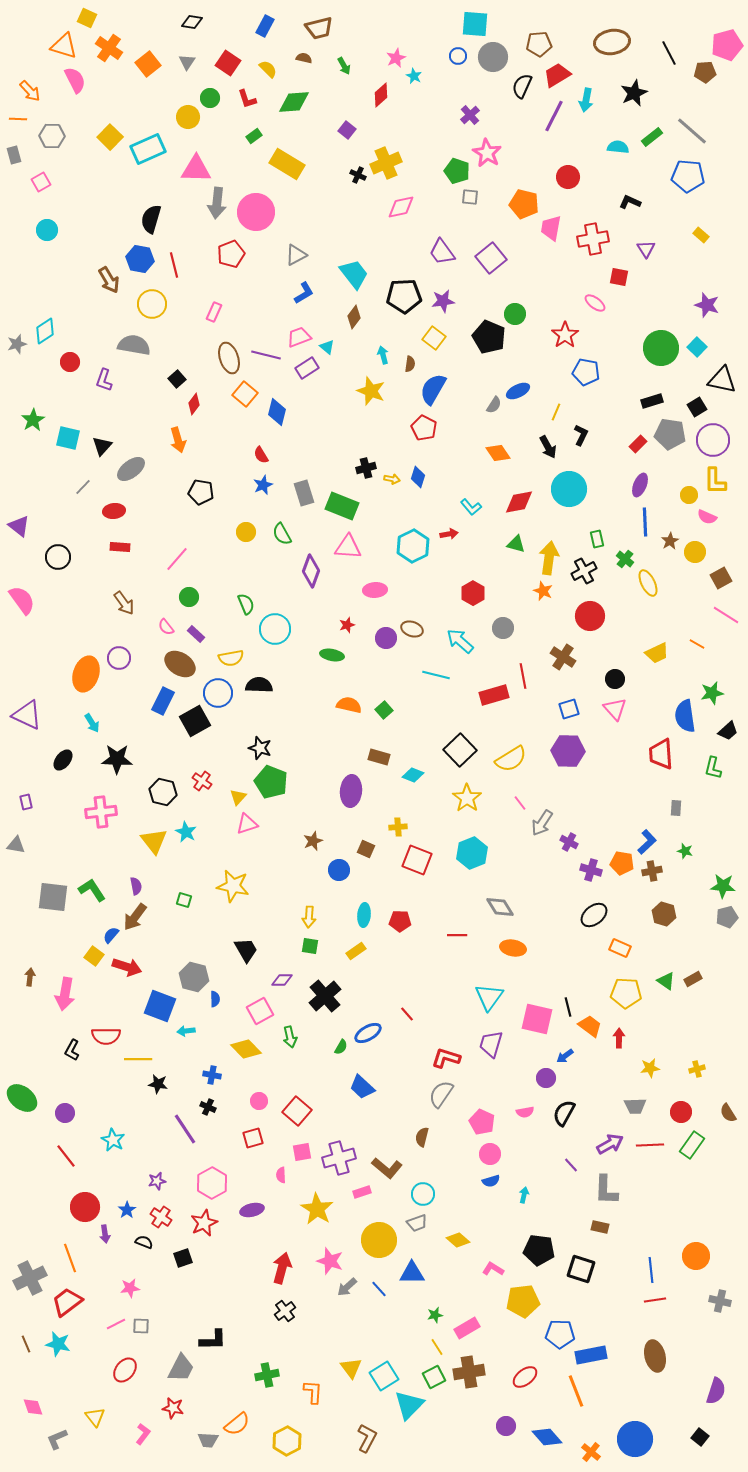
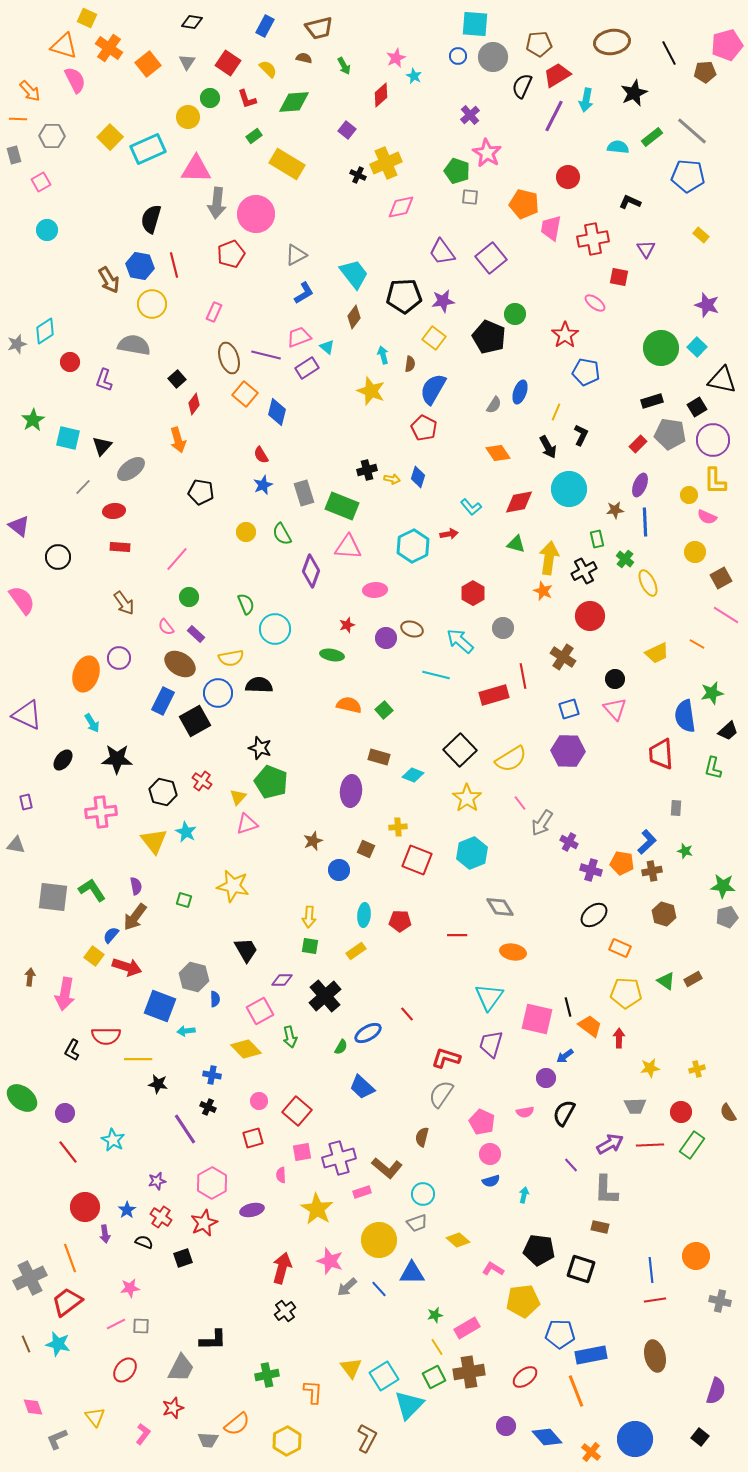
pink circle at (256, 212): moved 2 px down
blue hexagon at (140, 259): moved 7 px down
blue ellipse at (518, 391): moved 2 px right, 1 px down; rotated 45 degrees counterclockwise
black cross at (366, 468): moved 1 px right, 2 px down
brown star at (670, 541): moved 55 px left, 31 px up; rotated 24 degrees clockwise
orange ellipse at (513, 948): moved 4 px down
red line at (66, 1156): moved 2 px right, 4 px up
red star at (173, 1408): rotated 30 degrees counterclockwise
